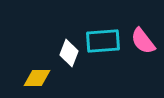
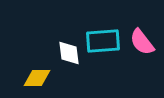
pink semicircle: moved 1 px left, 1 px down
white diamond: rotated 28 degrees counterclockwise
